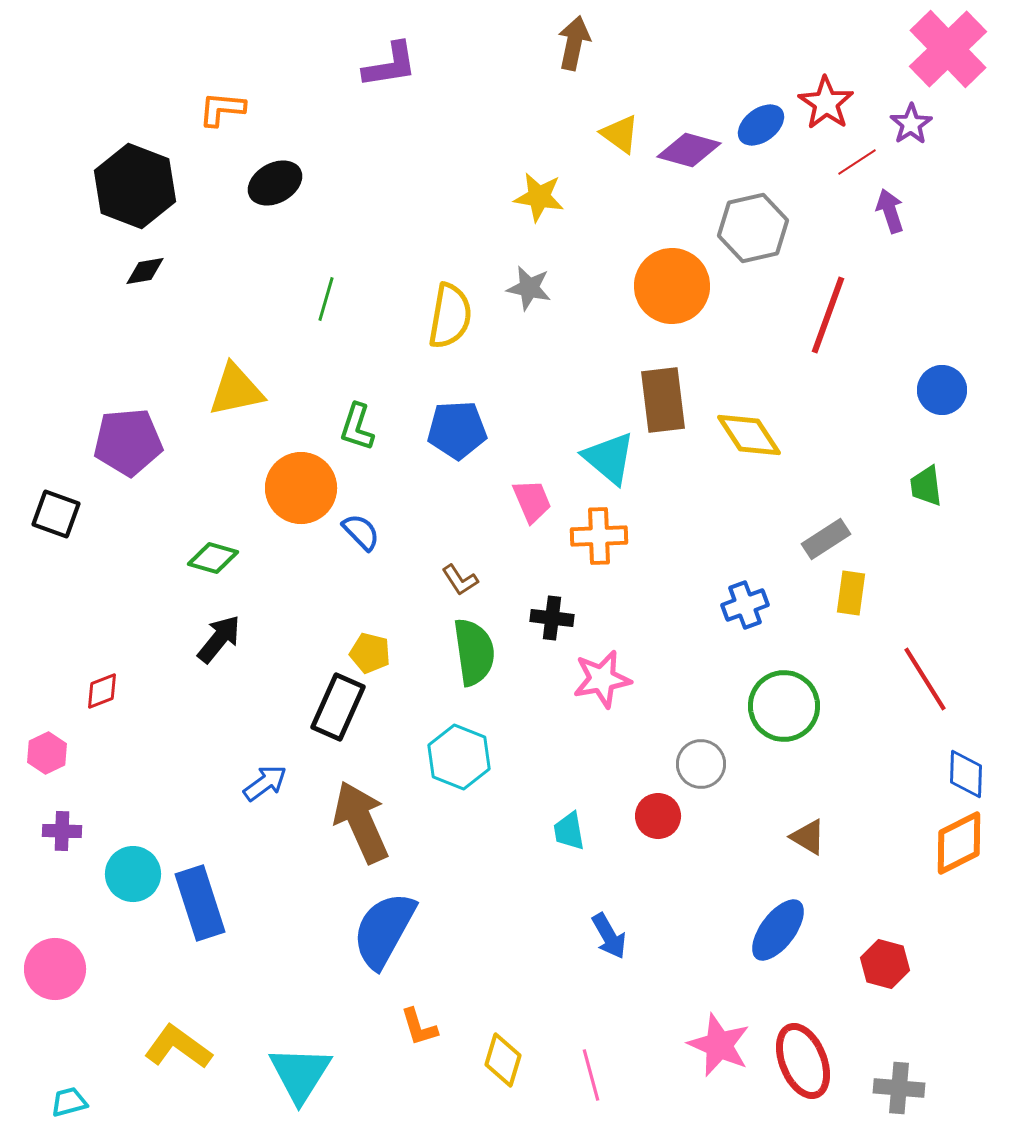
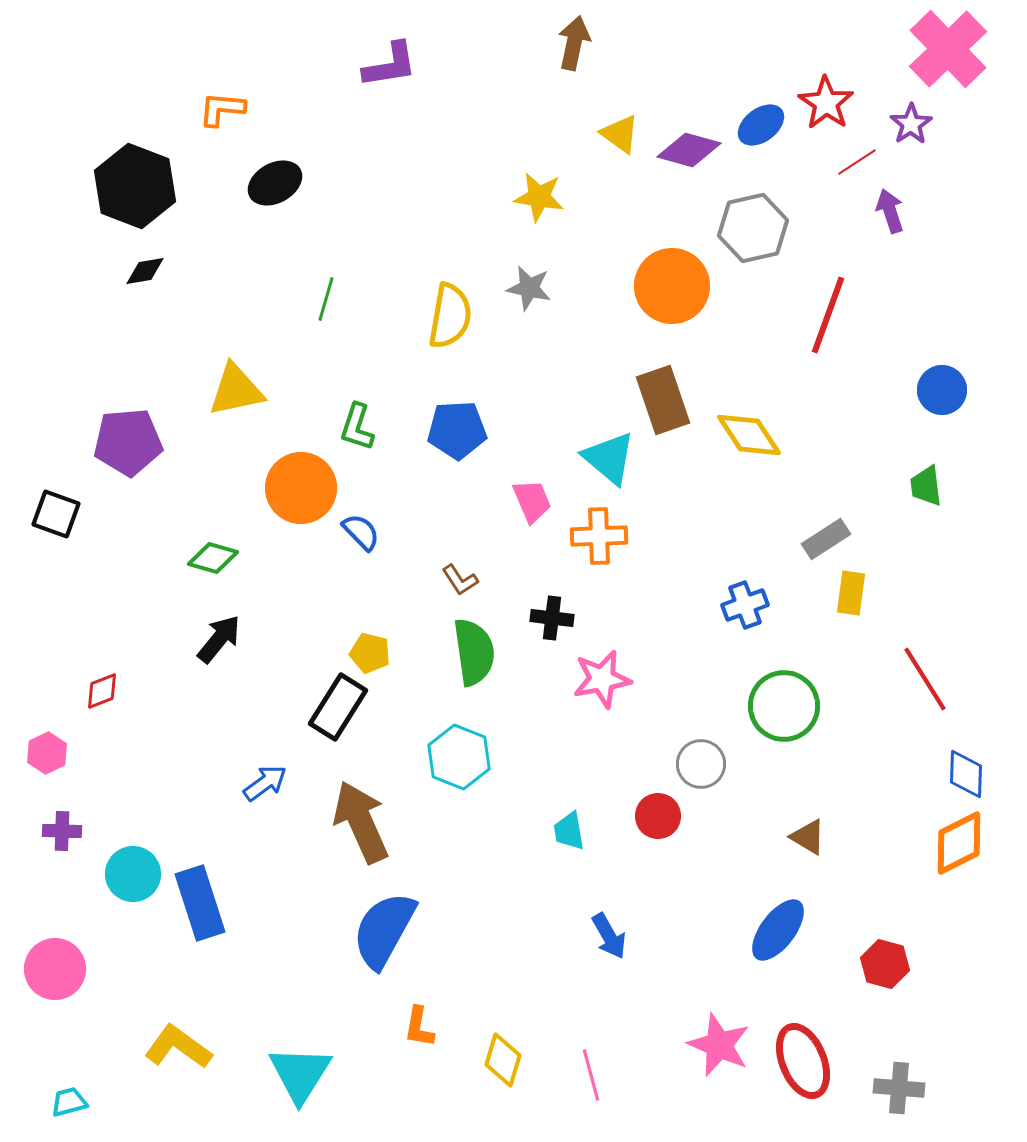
brown rectangle at (663, 400): rotated 12 degrees counterclockwise
black rectangle at (338, 707): rotated 8 degrees clockwise
orange L-shape at (419, 1027): rotated 27 degrees clockwise
